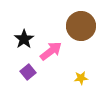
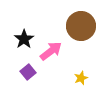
yellow star: rotated 16 degrees counterclockwise
